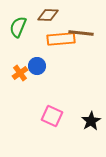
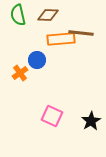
green semicircle: moved 12 px up; rotated 35 degrees counterclockwise
blue circle: moved 6 px up
